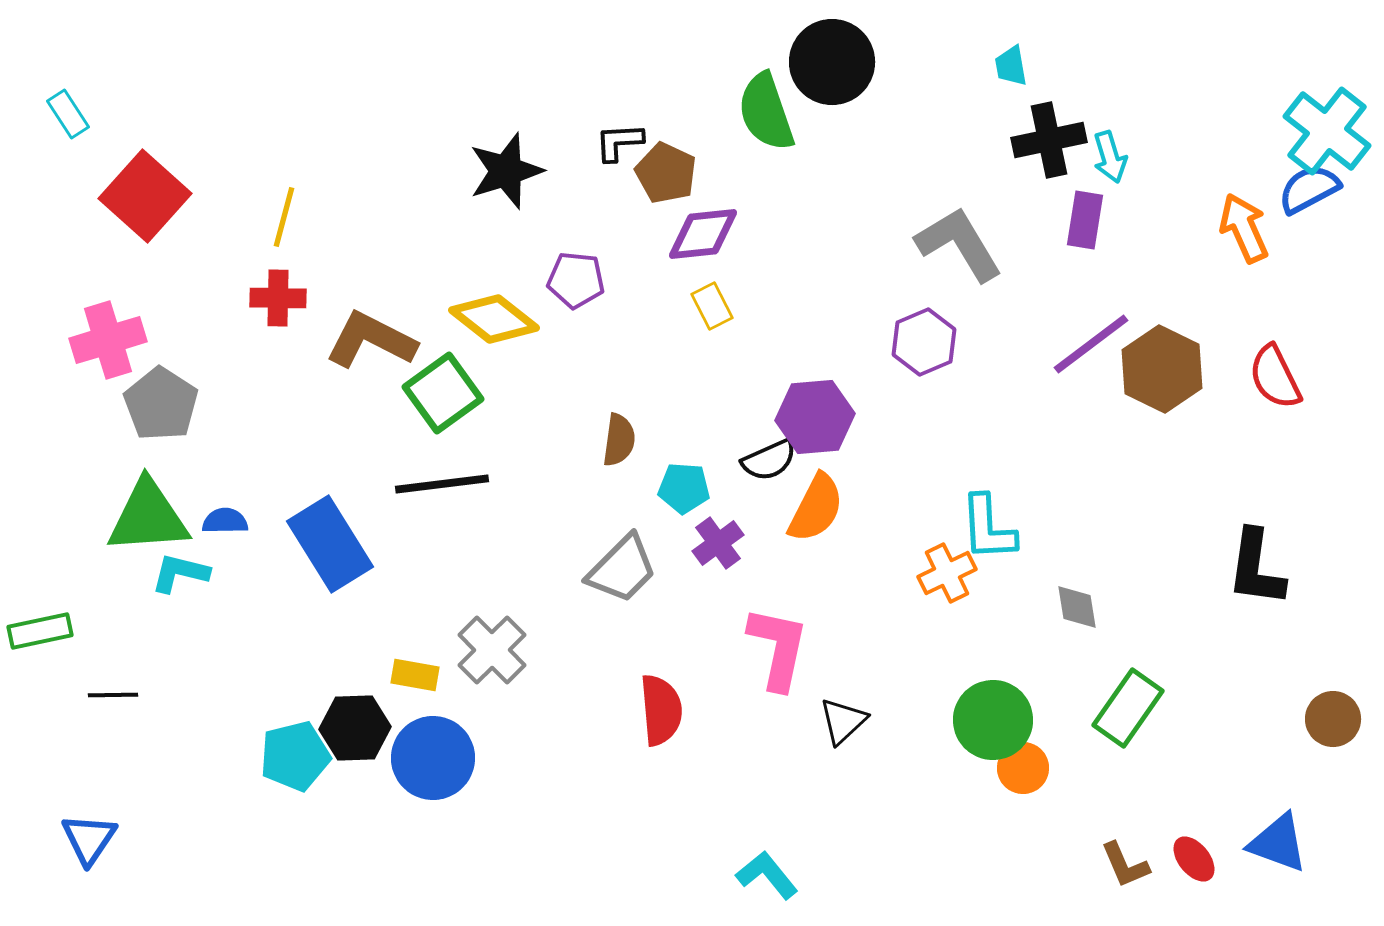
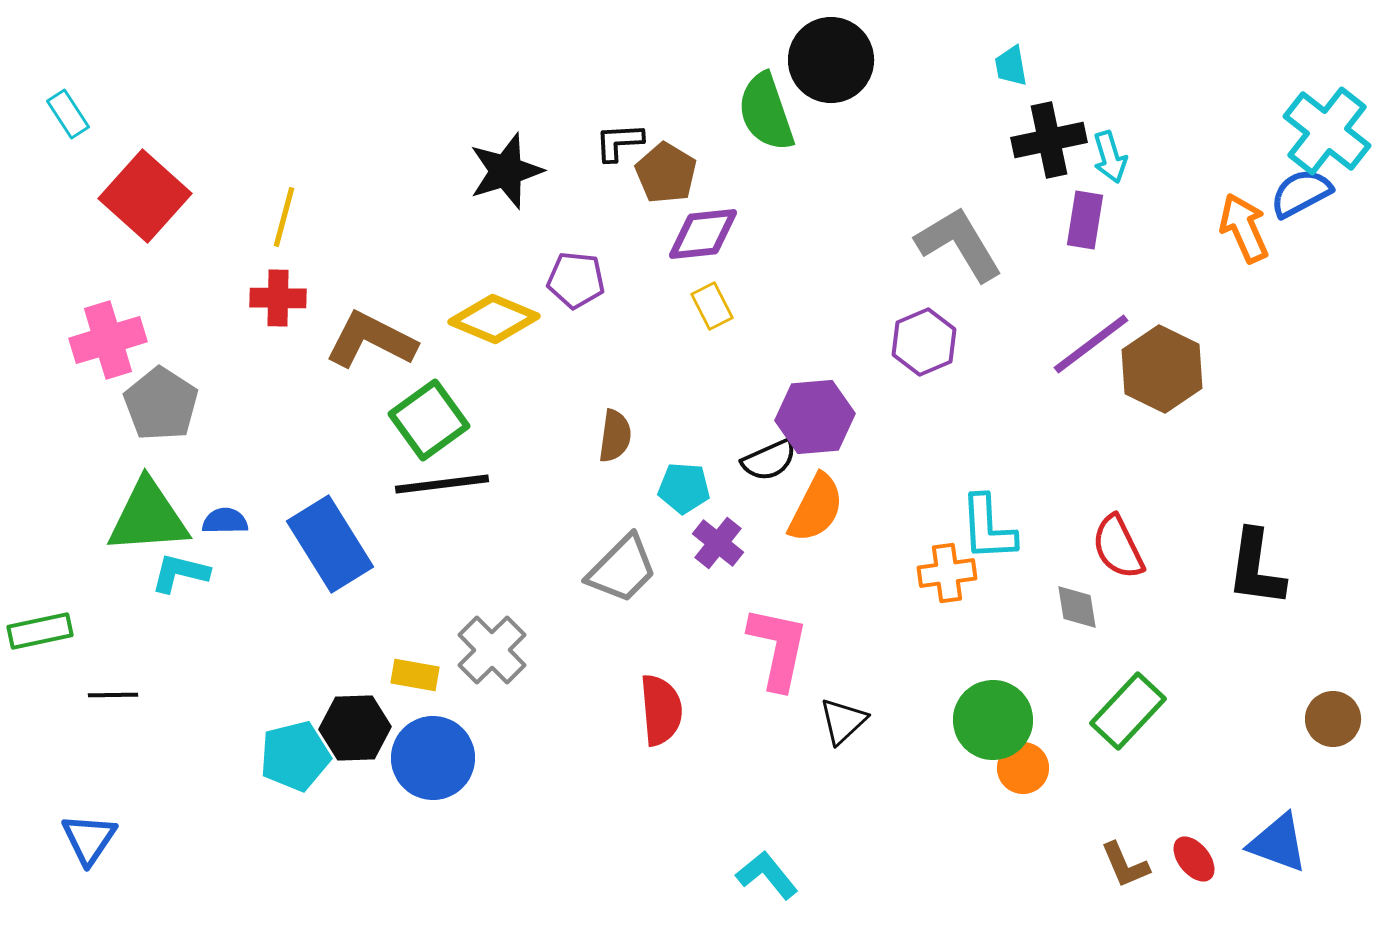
black circle at (832, 62): moved 1 px left, 2 px up
brown pentagon at (666, 173): rotated 6 degrees clockwise
blue semicircle at (1309, 189): moved 8 px left, 4 px down
yellow diamond at (494, 319): rotated 16 degrees counterclockwise
red semicircle at (1275, 377): moved 157 px left, 170 px down
green square at (443, 393): moved 14 px left, 27 px down
brown semicircle at (619, 440): moved 4 px left, 4 px up
purple cross at (718, 543): rotated 15 degrees counterclockwise
orange cross at (947, 573): rotated 18 degrees clockwise
green rectangle at (1128, 708): moved 3 px down; rotated 8 degrees clockwise
